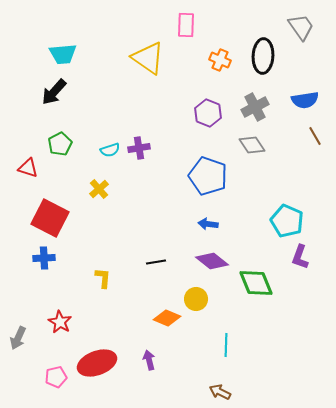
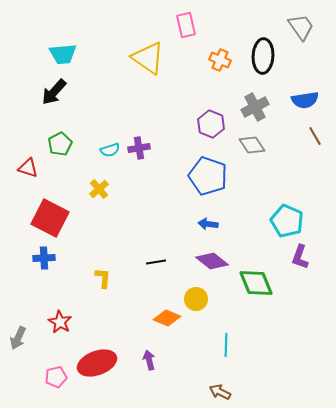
pink rectangle: rotated 15 degrees counterclockwise
purple hexagon: moved 3 px right, 11 px down
